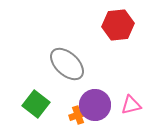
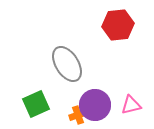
gray ellipse: rotated 15 degrees clockwise
green square: rotated 28 degrees clockwise
